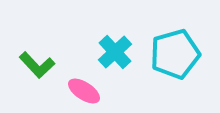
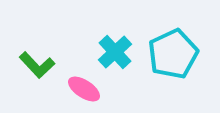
cyan pentagon: moved 2 px left; rotated 9 degrees counterclockwise
pink ellipse: moved 2 px up
